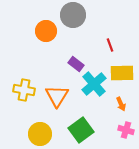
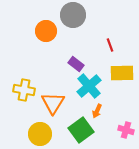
cyan cross: moved 5 px left, 2 px down
orange triangle: moved 4 px left, 7 px down
orange arrow: moved 24 px left, 7 px down; rotated 48 degrees clockwise
